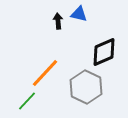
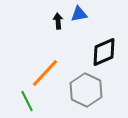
blue triangle: rotated 24 degrees counterclockwise
gray hexagon: moved 3 px down
green line: rotated 70 degrees counterclockwise
